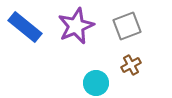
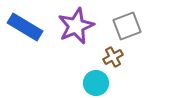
blue rectangle: rotated 8 degrees counterclockwise
brown cross: moved 18 px left, 8 px up
